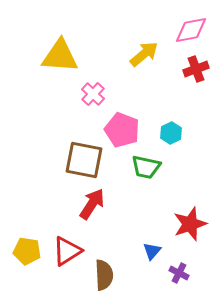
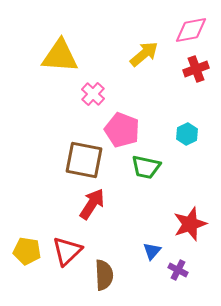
cyan hexagon: moved 16 px right, 1 px down
red triangle: rotated 12 degrees counterclockwise
purple cross: moved 1 px left, 3 px up
